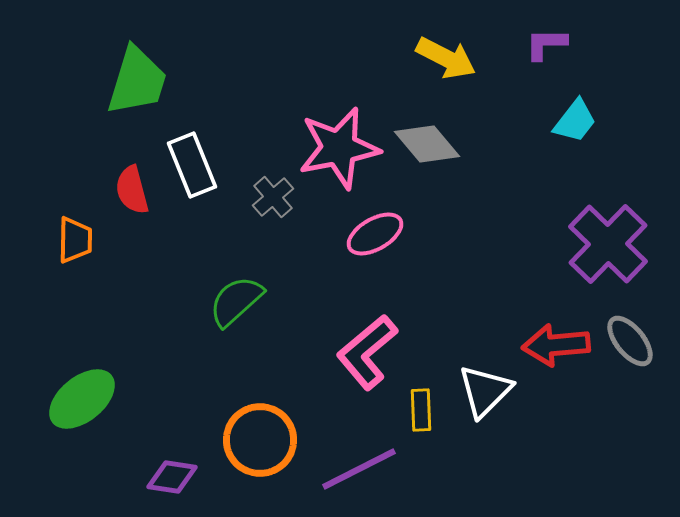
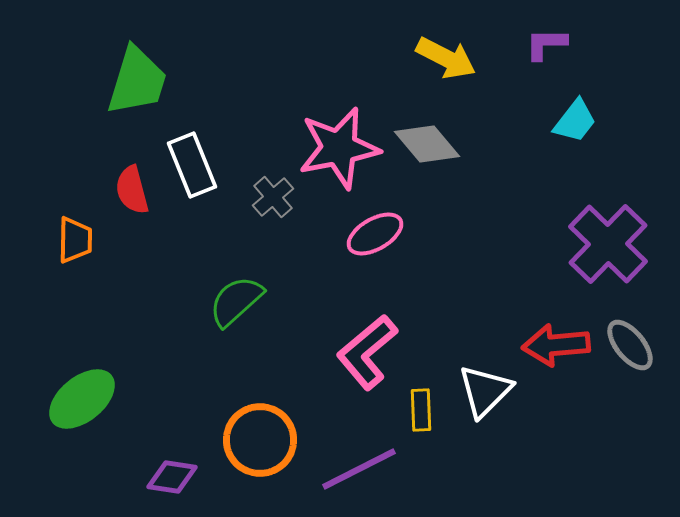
gray ellipse: moved 4 px down
